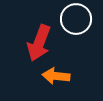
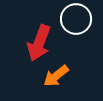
orange arrow: rotated 44 degrees counterclockwise
